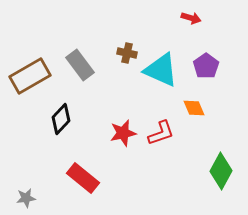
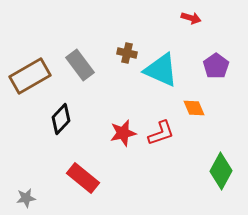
purple pentagon: moved 10 px right
